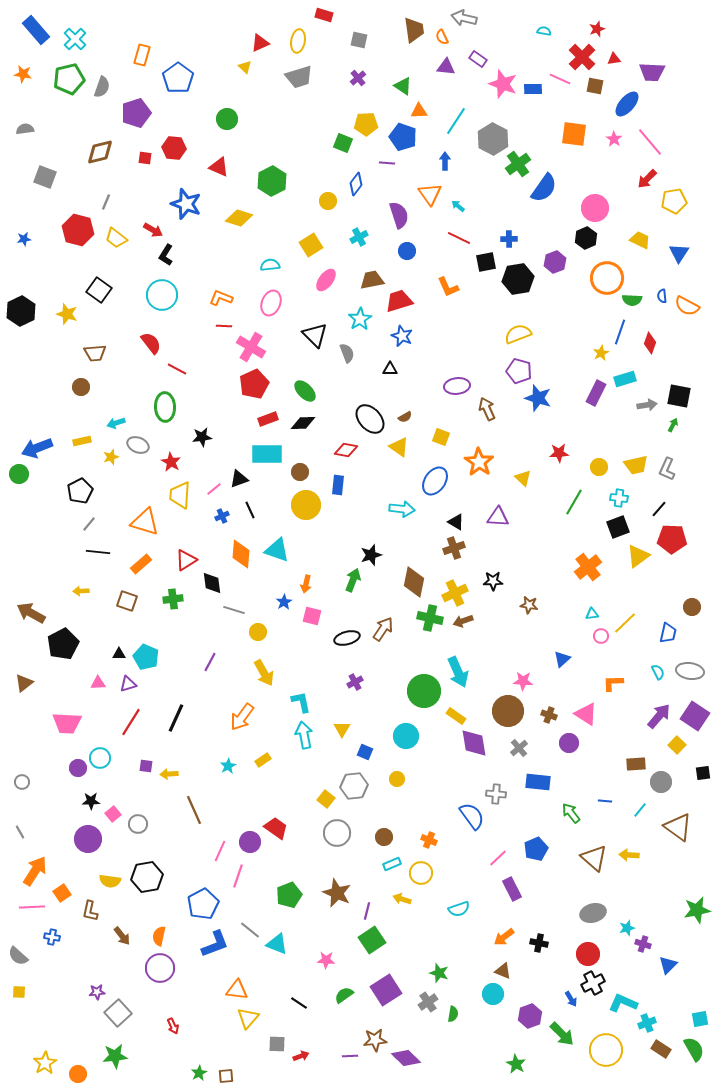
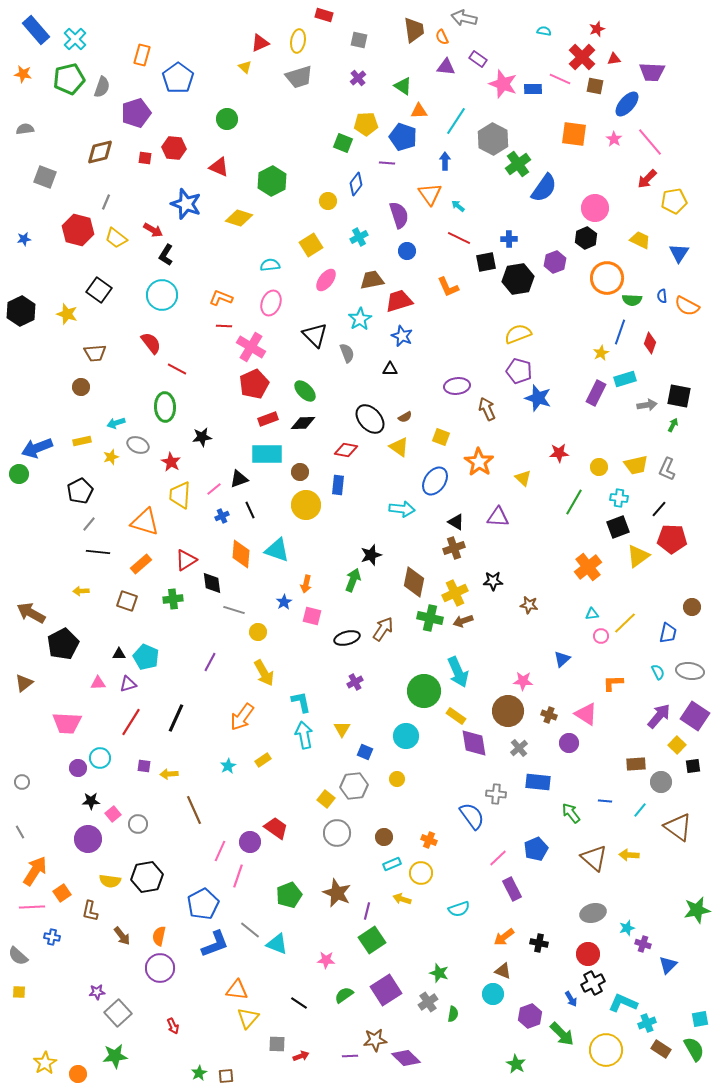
purple square at (146, 766): moved 2 px left
black square at (703, 773): moved 10 px left, 7 px up
